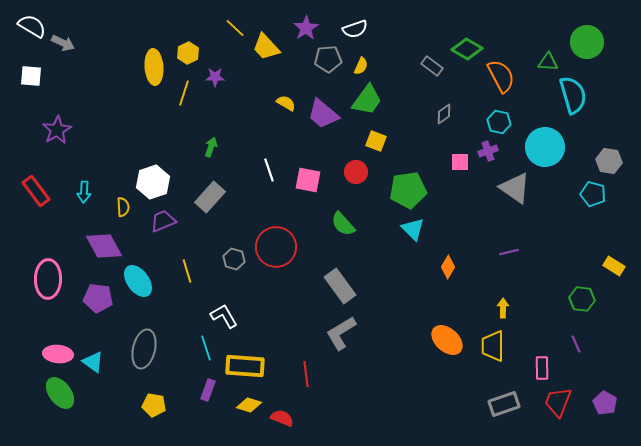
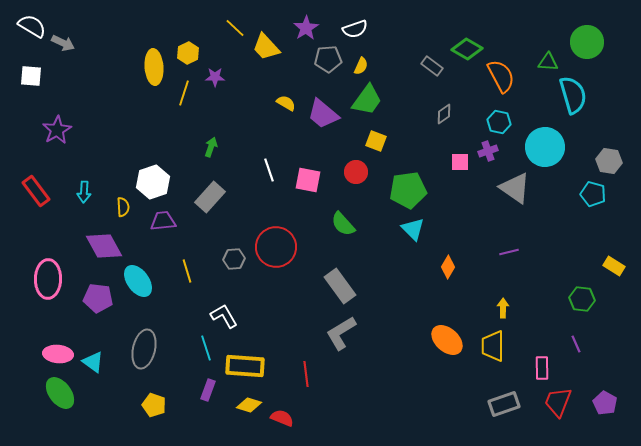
purple trapezoid at (163, 221): rotated 16 degrees clockwise
gray hexagon at (234, 259): rotated 20 degrees counterclockwise
yellow pentagon at (154, 405): rotated 10 degrees clockwise
